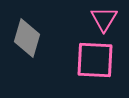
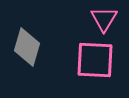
gray diamond: moved 9 px down
